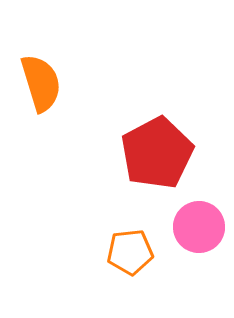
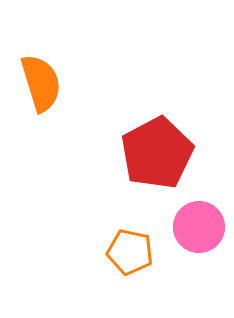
orange pentagon: rotated 18 degrees clockwise
